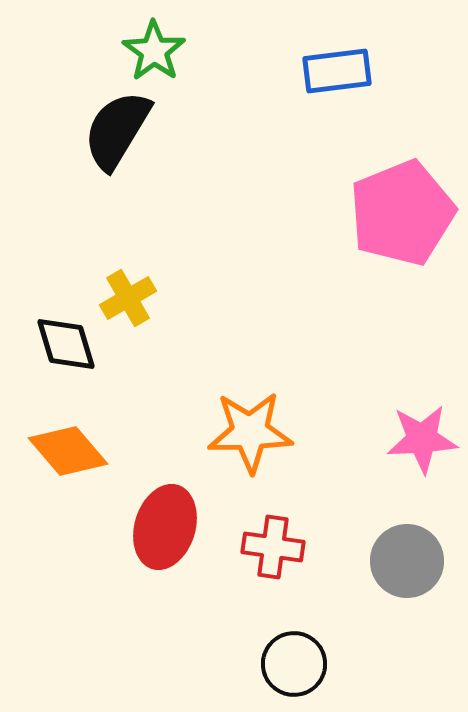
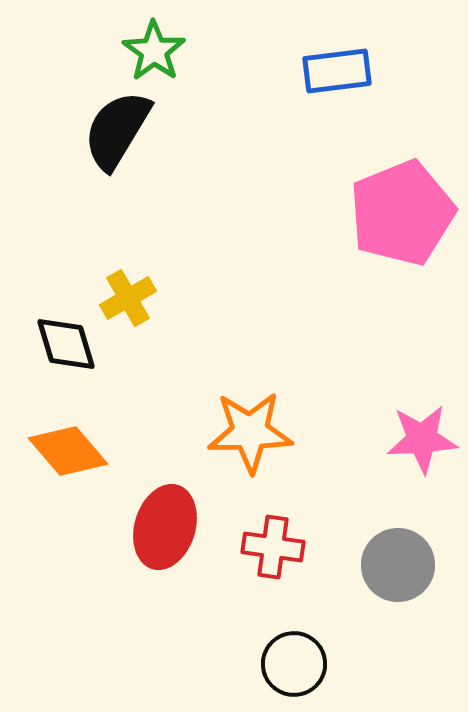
gray circle: moved 9 px left, 4 px down
